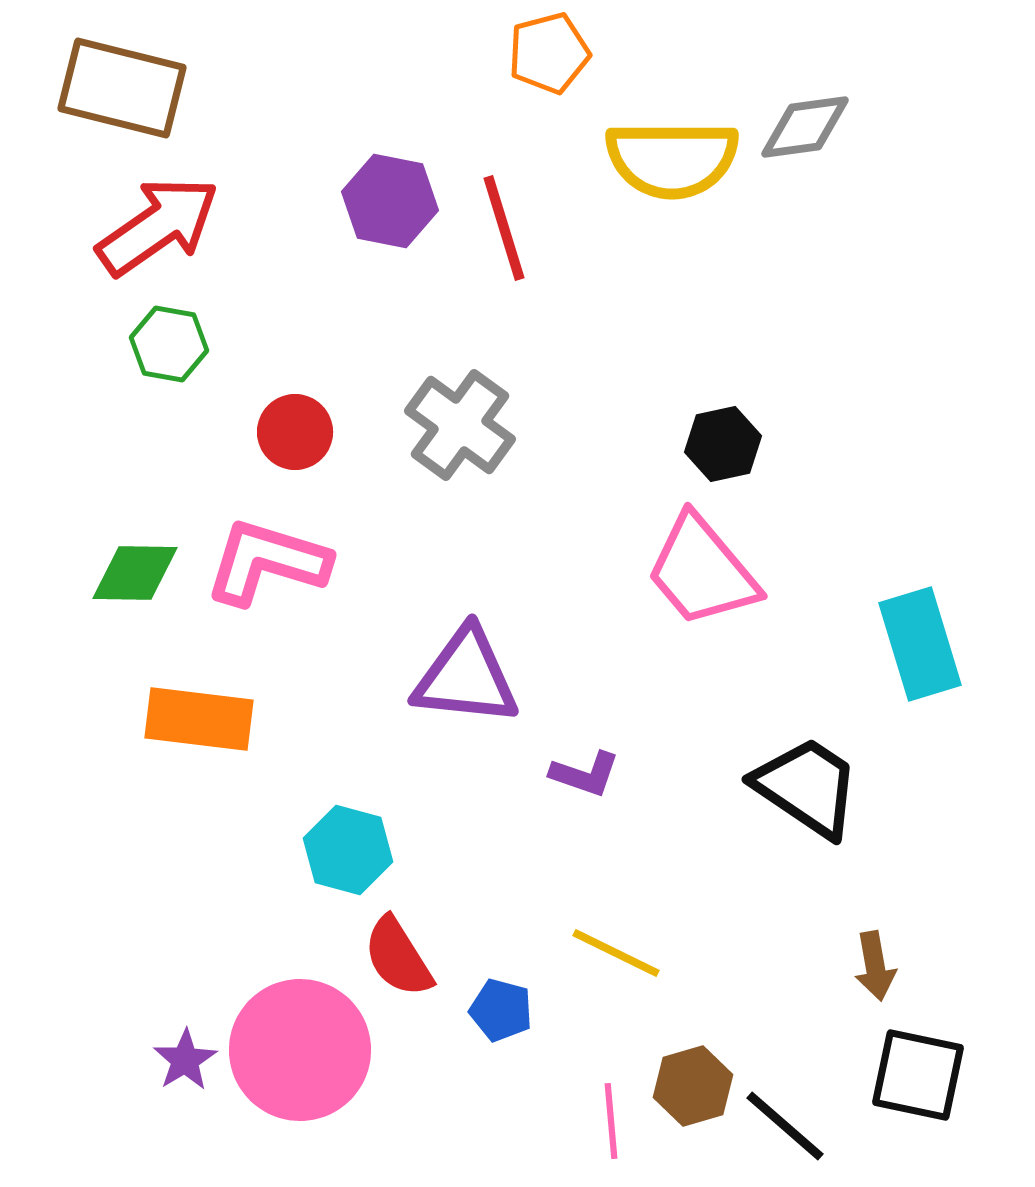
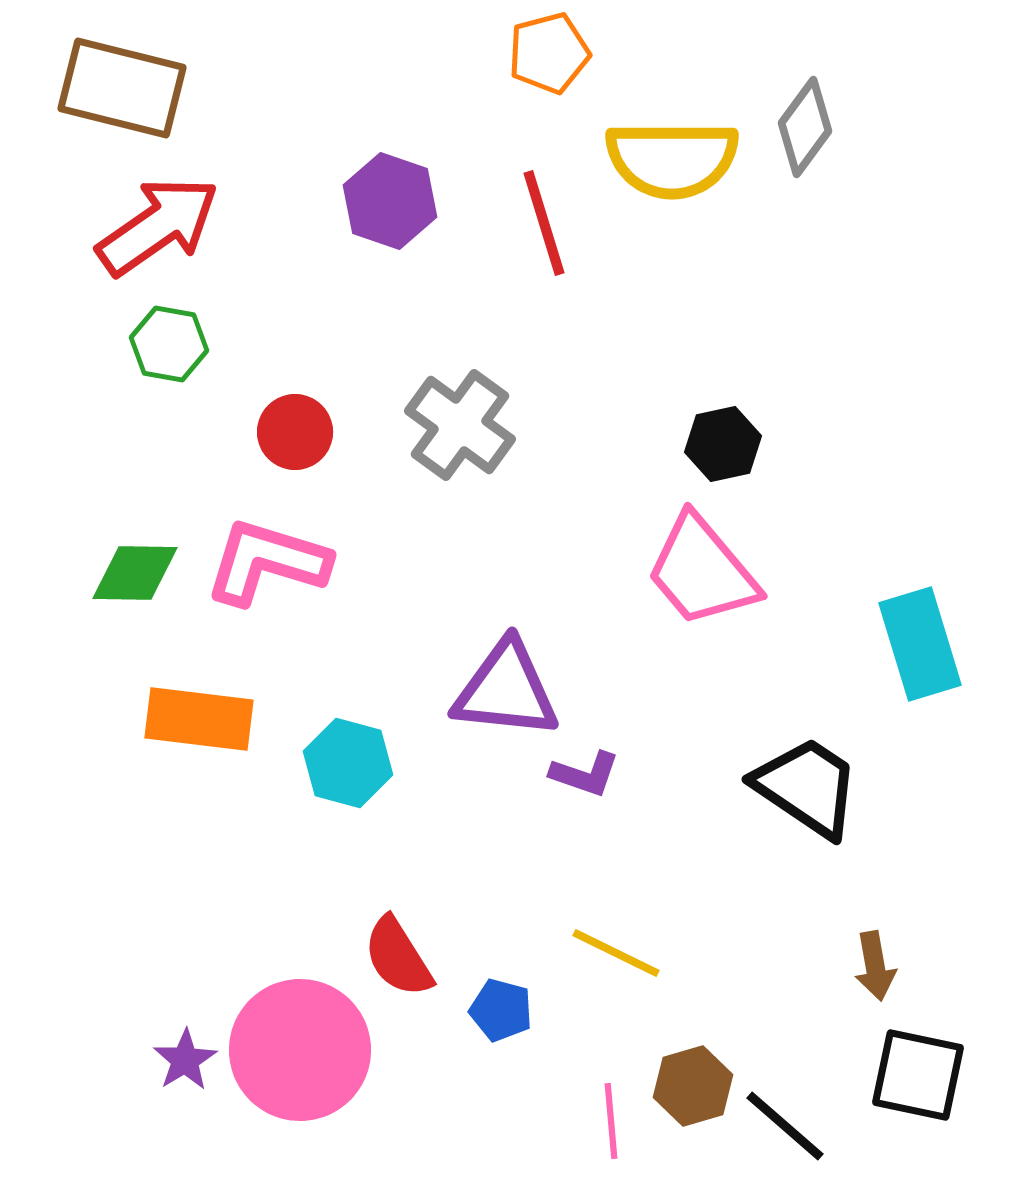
gray diamond: rotated 46 degrees counterclockwise
purple hexagon: rotated 8 degrees clockwise
red line: moved 40 px right, 5 px up
purple triangle: moved 40 px right, 13 px down
cyan hexagon: moved 87 px up
